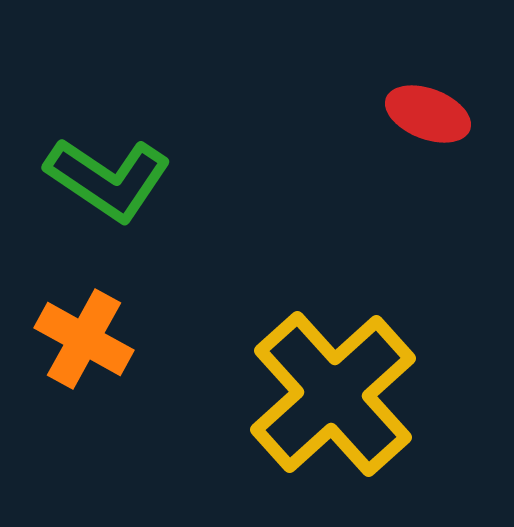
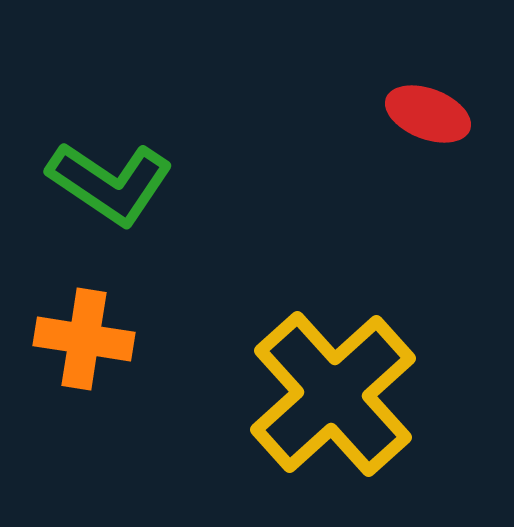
green L-shape: moved 2 px right, 4 px down
orange cross: rotated 20 degrees counterclockwise
